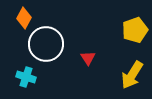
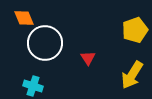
orange diamond: rotated 50 degrees counterclockwise
white circle: moved 1 px left, 1 px up
cyan cross: moved 7 px right, 9 px down
